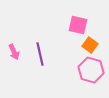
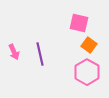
pink square: moved 1 px right, 2 px up
orange square: moved 1 px left
pink hexagon: moved 4 px left, 2 px down; rotated 15 degrees clockwise
